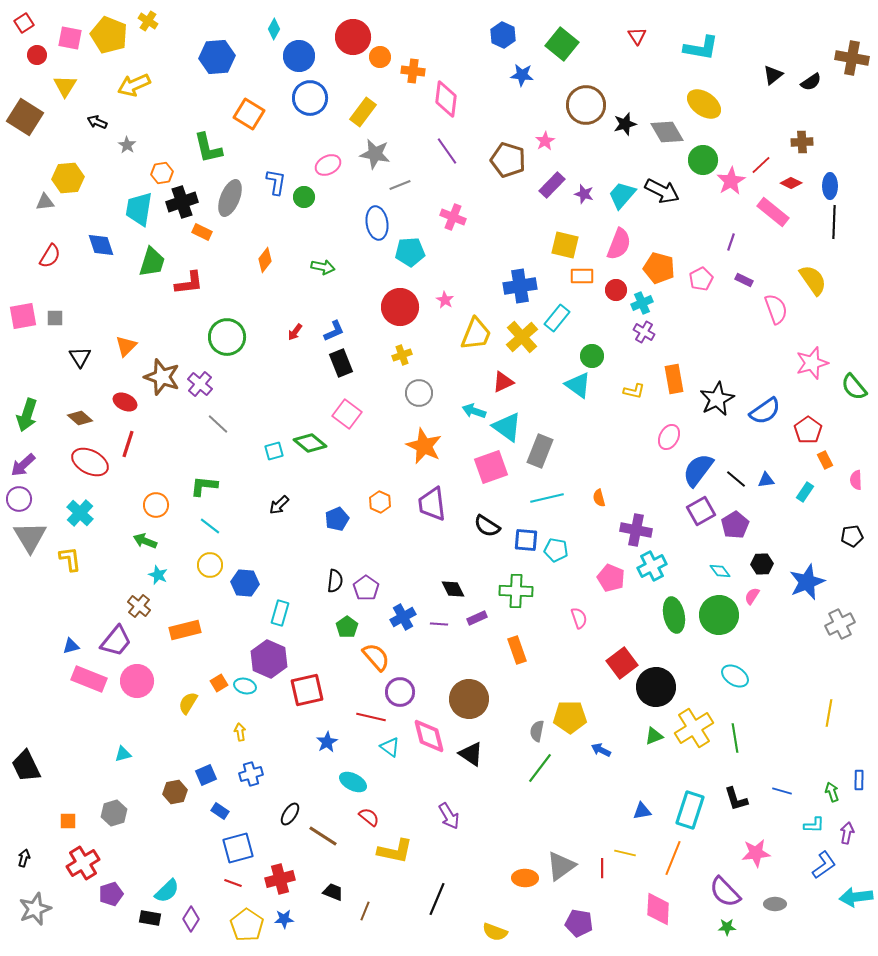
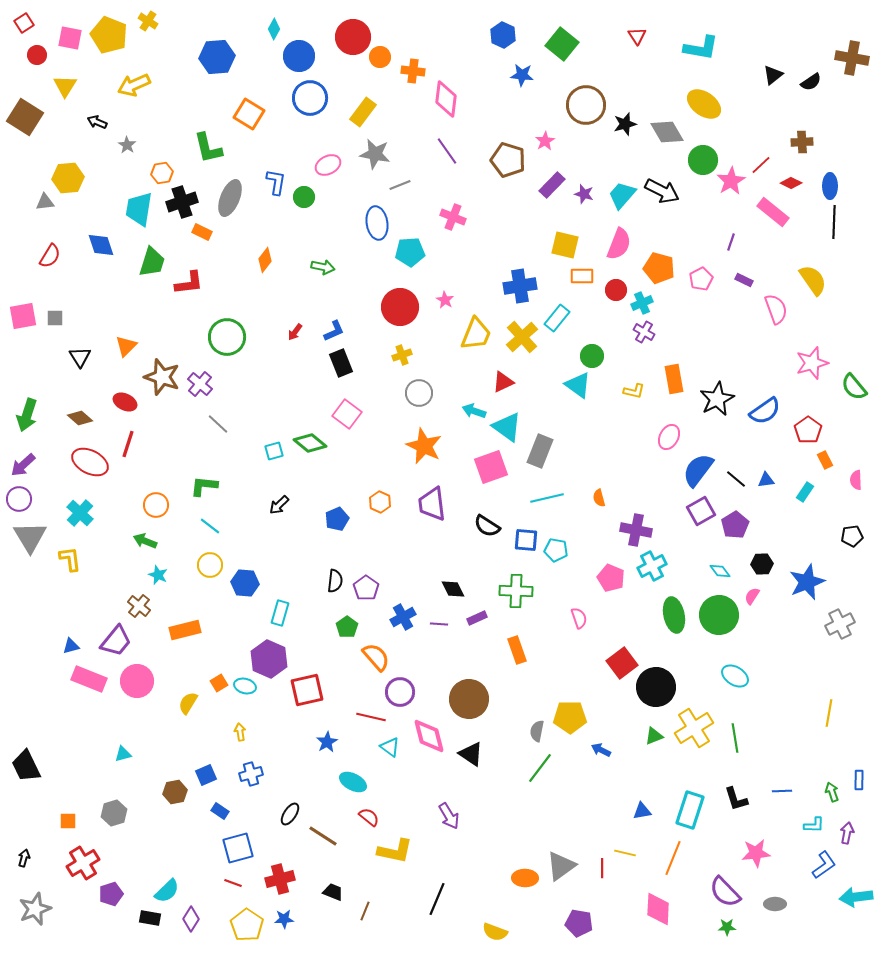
blue line at (782, 791): rotated 18 degrees counterclockwise
